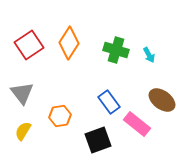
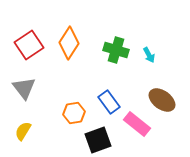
gray triangle: moved 2 px right, 5 px up
orange hexagon: moved 14 px right, 3 px up
